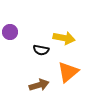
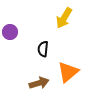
yellow arrow: moved 20 px up; rotated 110 degrees clockwise
black semicircle: moved 2 px right, 1 px up; rotated 84 degrees clockwise
brown arrow: moved 2 px up
